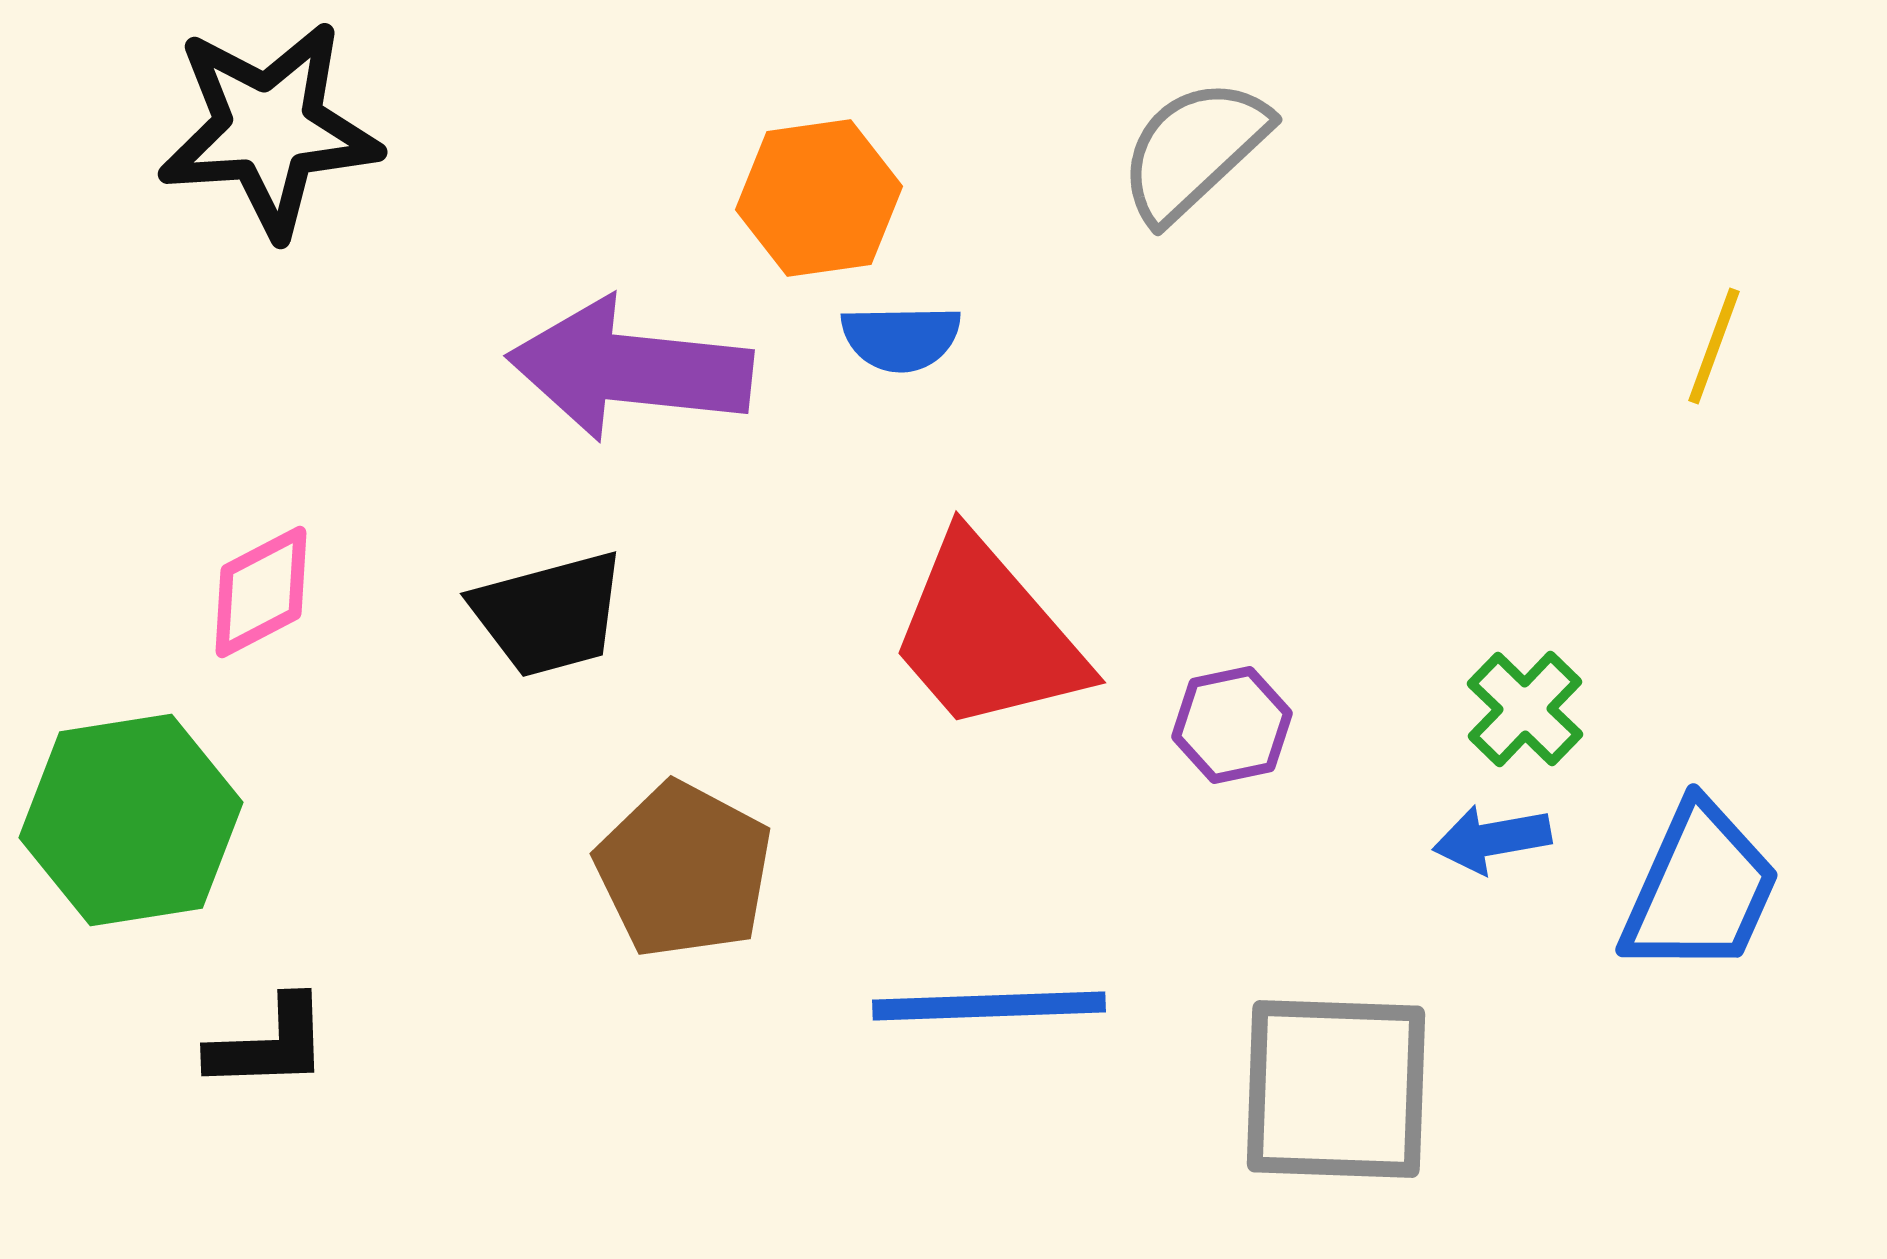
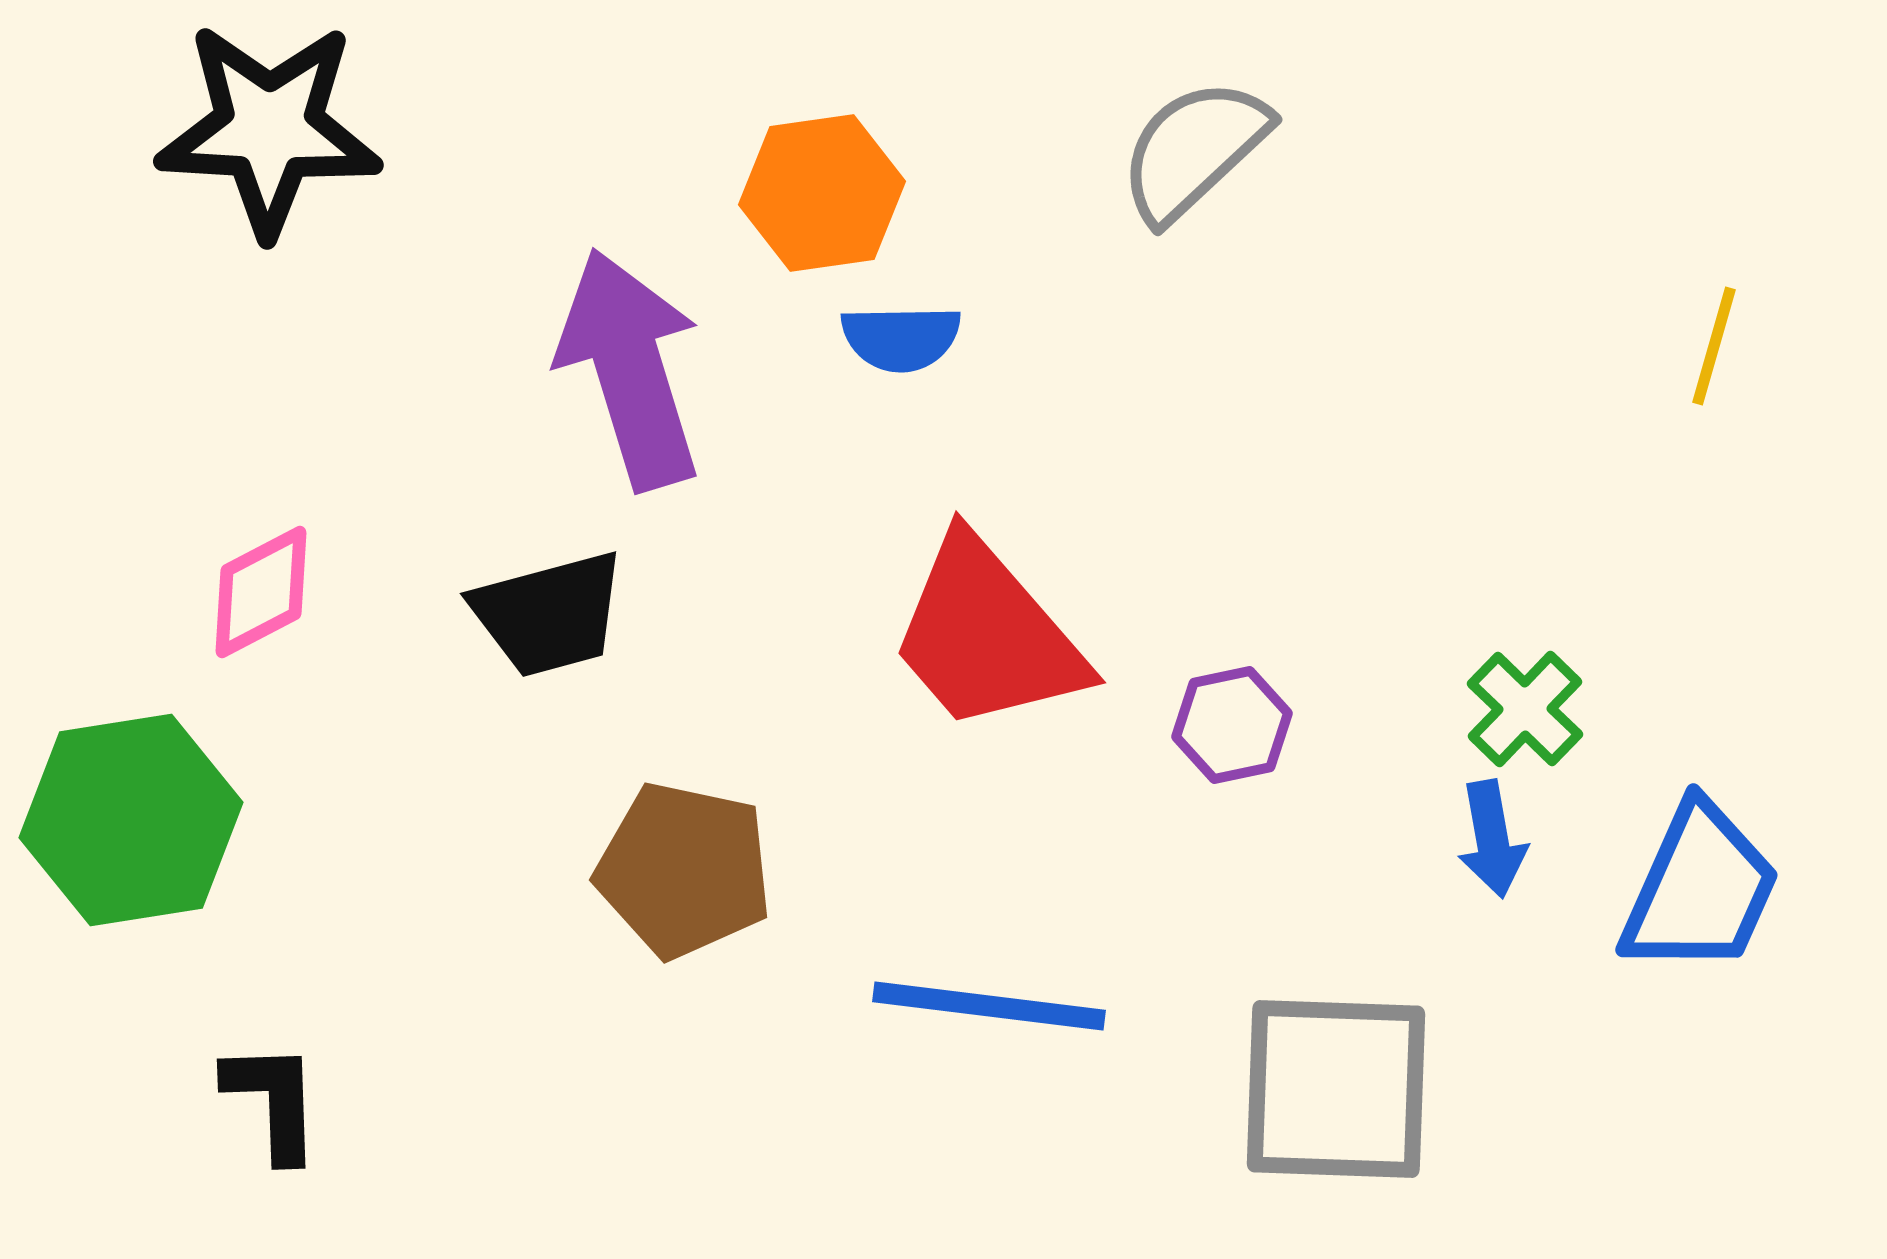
black star: rotated 7 degrees clockwise
orange hexagon: moved 3 px right, 5 px up
yellow line: rotated 4 degrees counterclockwise
purple arrow: rotated 67 degrees clockwise
blue arrow: rotated 90 degrees counterclockwise
brown pentagon: rotated 16 degrees counterclockwise
blue line: rotated 9 degrees clockwise
black L-shape: moved 4 px right, 57 px down; rotated 90 degrees counterclockwise
